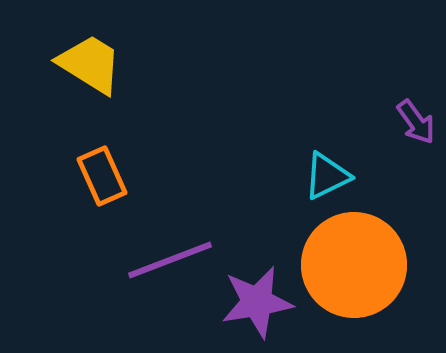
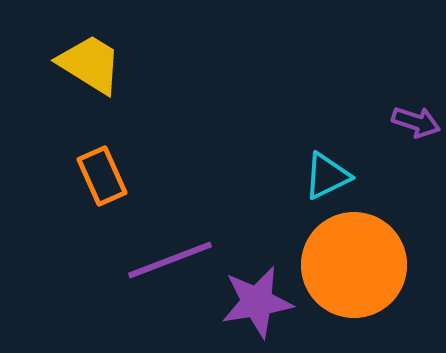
purple arrow: rotated 36 degrees counterclockwise
